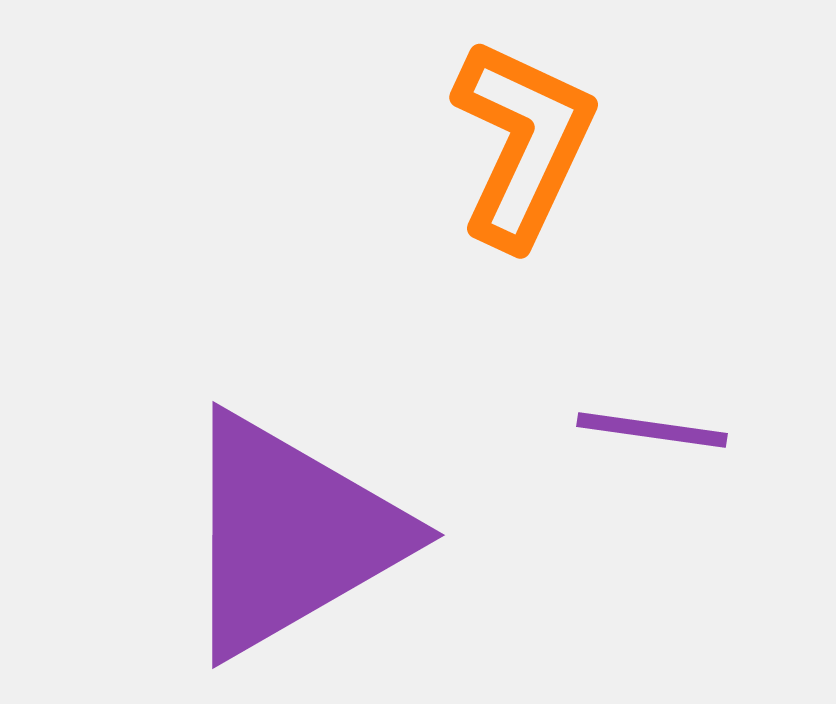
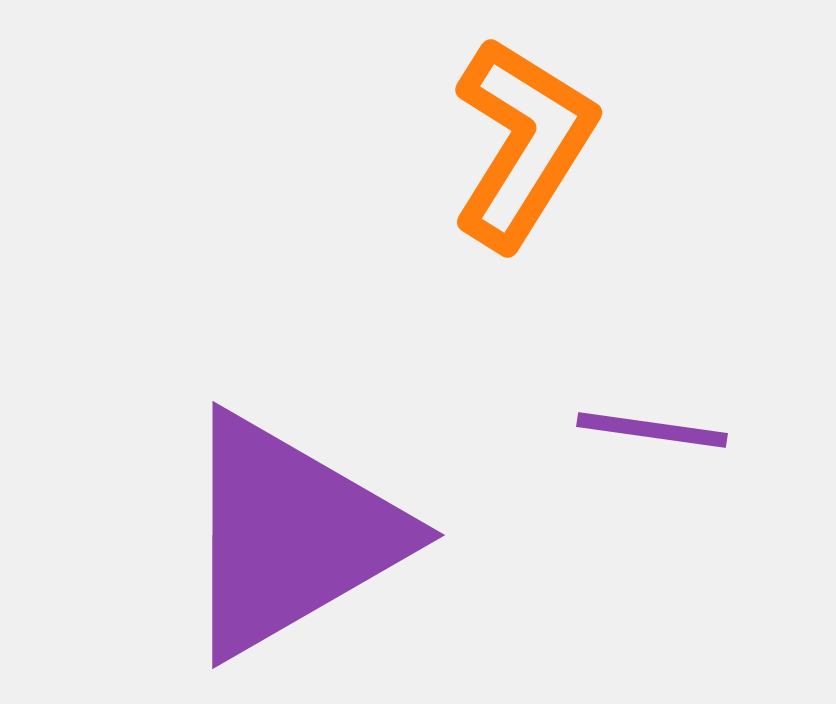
orange L-shape: rotated 7 degrees clockwise
